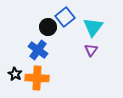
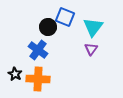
blue square: rotated 30 degrees counterclockwise
purple triangle: moved 1 px up
orange cross: moved 1 px right, 1 px down
